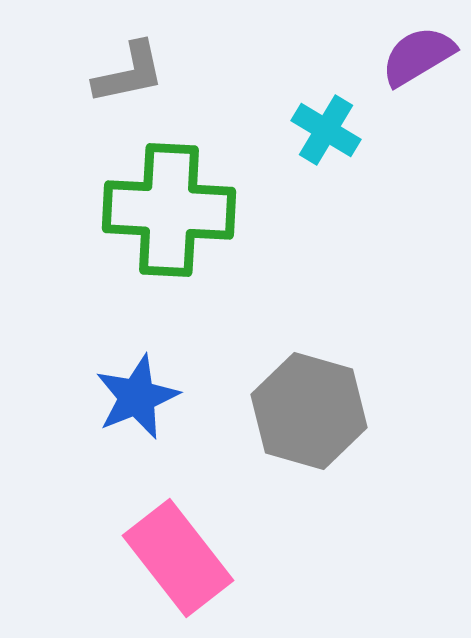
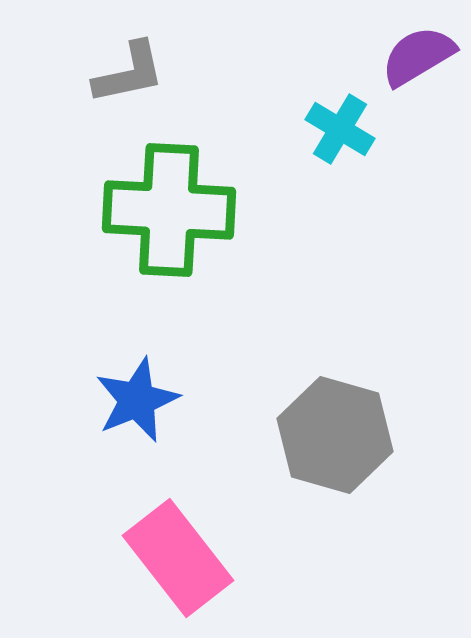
cyan cross: moved 14 px right, 1 px up
blue star: moved 3 px down
gray hexagon: moved 26 px right, 24 px down
